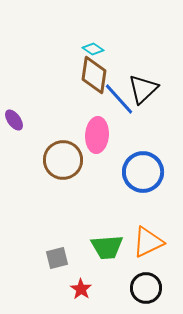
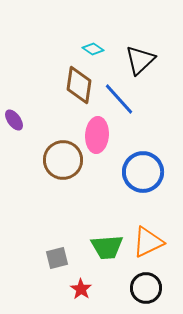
brown diamond: moved 15 px left, 10 px down
black triangle: moved 3 px left, 29 px up
